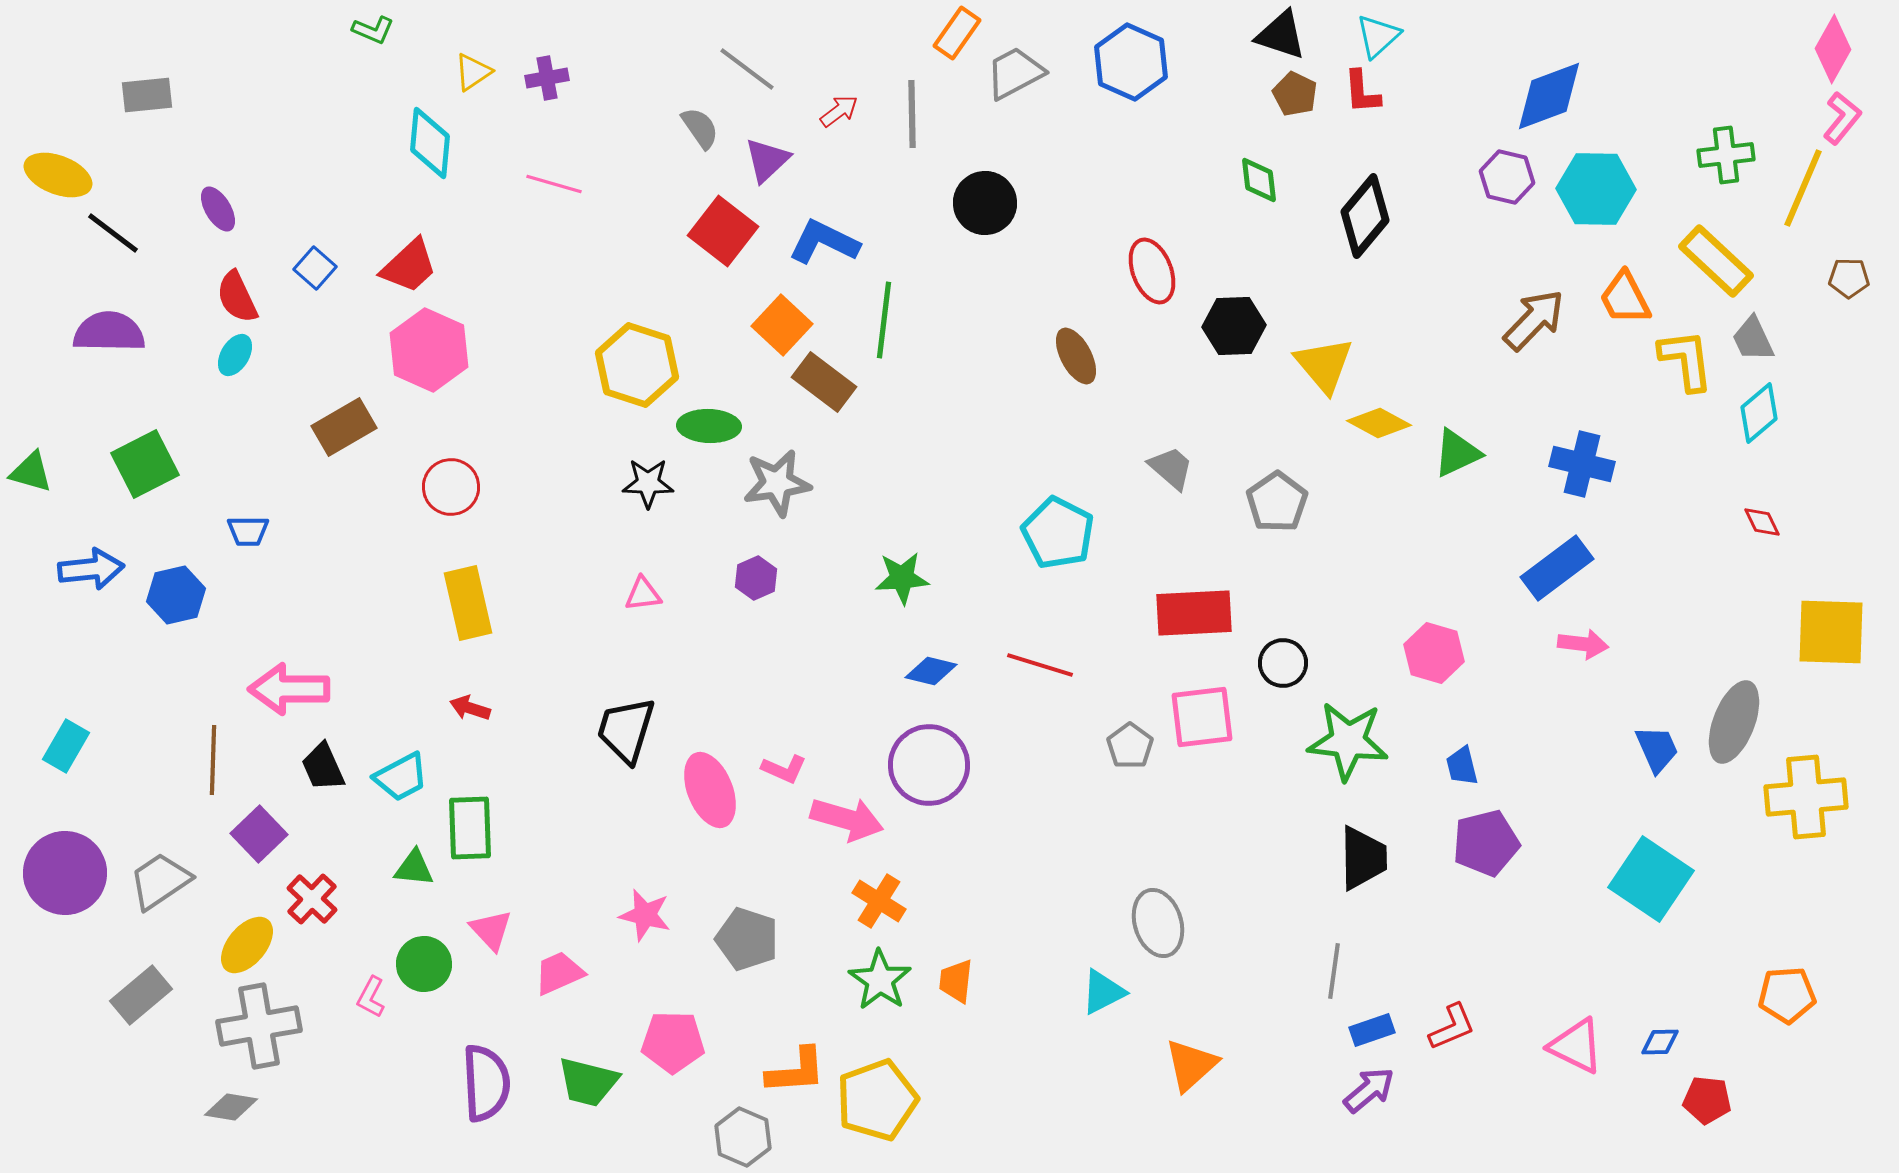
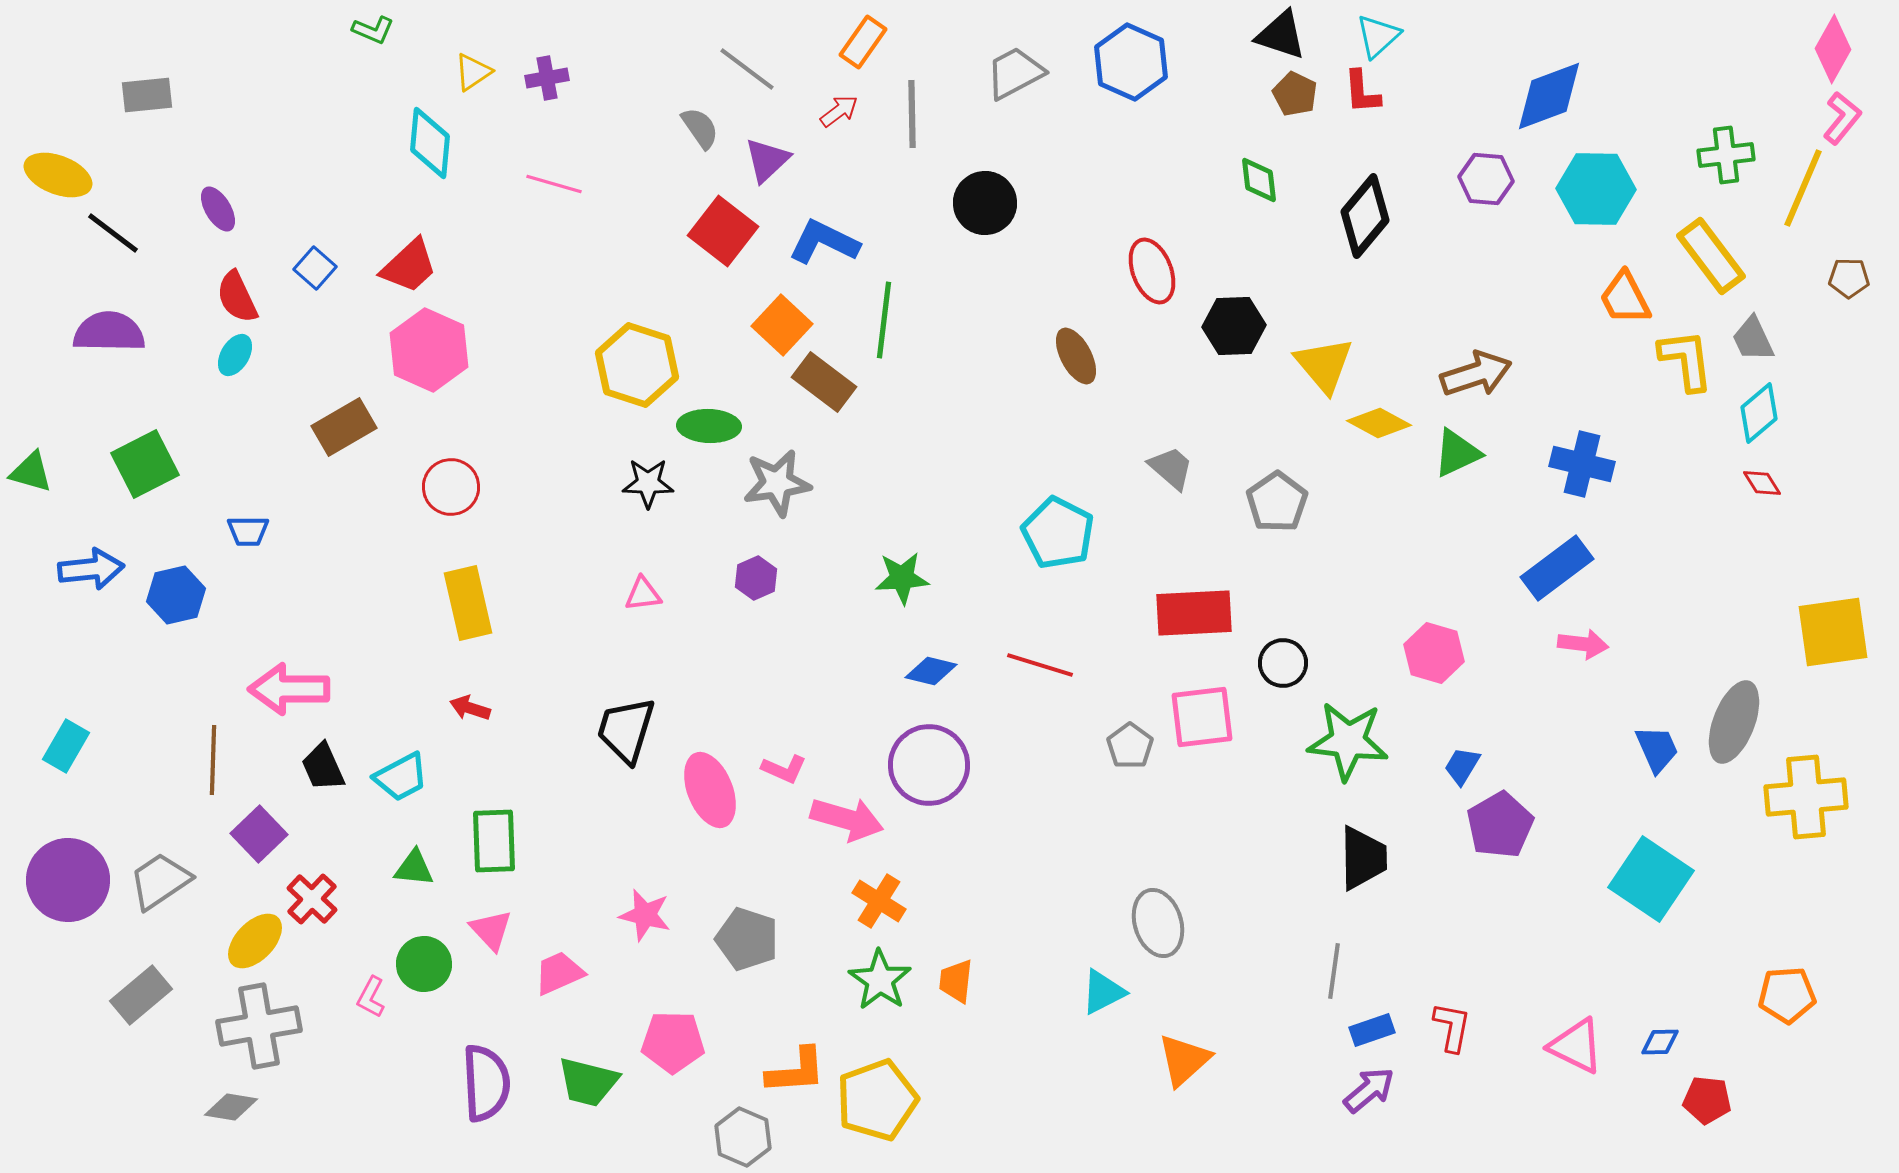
orange rectangle at (957, 33): moved 94 px left, 9 px down
purple hexagon at (1507, 177): moved 21 px left, 2 px down; rotated 8 degrees counterclockwise
yellow rectangle at (1716, 261): moved 5 px left, 5 px up; rotated 10 degrees clockwise
brown arrow at (1534, 320): moved 58 px left, 54 px down; rotated 28 degrees clockwise
red diamond at (1762, 522): moved 39 px up; rotated 6 degrees counterclockwise
yellow square at (1831, 632): moved 2 px right; rotated 10 degrees counterclockwise
blue trapezoid at (1462, 766): rotated 45 degrees clockwise
green rectangle at (470, 828): moved 24 px right, 13 px down
purple pentagon at (1486, 843): moved 14 px right, 18 px up; rotated 16 degrees counterclockwise
purple circle at (65, 873): moved 3 px right, 7 px down
yellow ellipse at (247, 945): moved 8 px right, 4 px up; rotated 4 degrees clockwise
red L-shape at (1452, 1027): rotated 56 degrees counterclockwise
orange triangle at (1191, 1065): moved 7 px left, 5 px up
